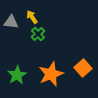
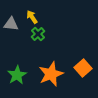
gray triangle: moved 2 px down
